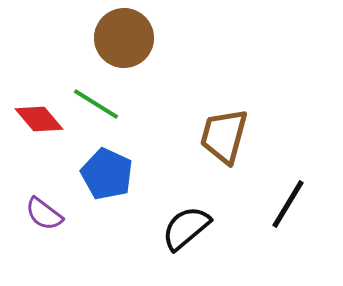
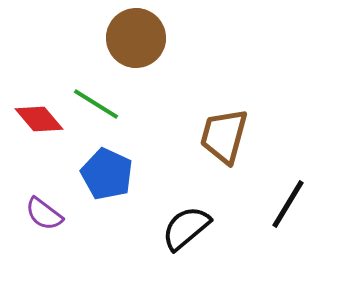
brown circle: moved 12 px right
